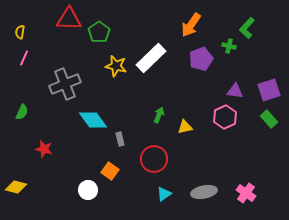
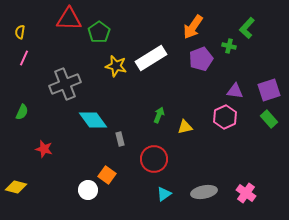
orange arrow: moved 2 px right, 2 px down
white rectangle: rotated 12 degrees clockwise
orange square: moved 3 px left, 4 px down
